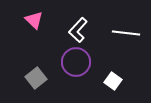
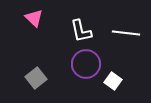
pink triangle: moved 2 px up
white L-shape: moved 3 px right, 1 px down; rotated 55 degrees counterclockwise
purple circle: moved 10 px right, 2 px down
